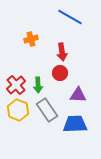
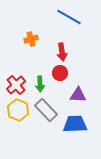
blue line: moved 1 px left
green arrow: moved 2 px right, 1 px up
gray rectangle: moved 1 px left; rotated 10 degrees counterclockwise
